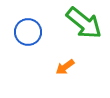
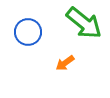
orange arrow: moved 4 px up
